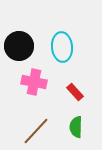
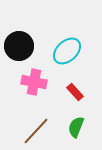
cyan ellipse: moved 5 px right, 4 px down; rotated 52 degrees clockwise
green semicircle: rotated 20 degrees clockwise
